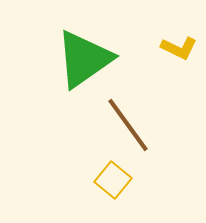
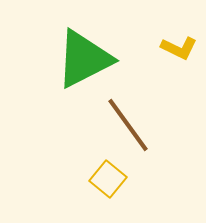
green triangle: rotated 8 degrees clockwise
yellow square: moved 5 px left, 1 px up
